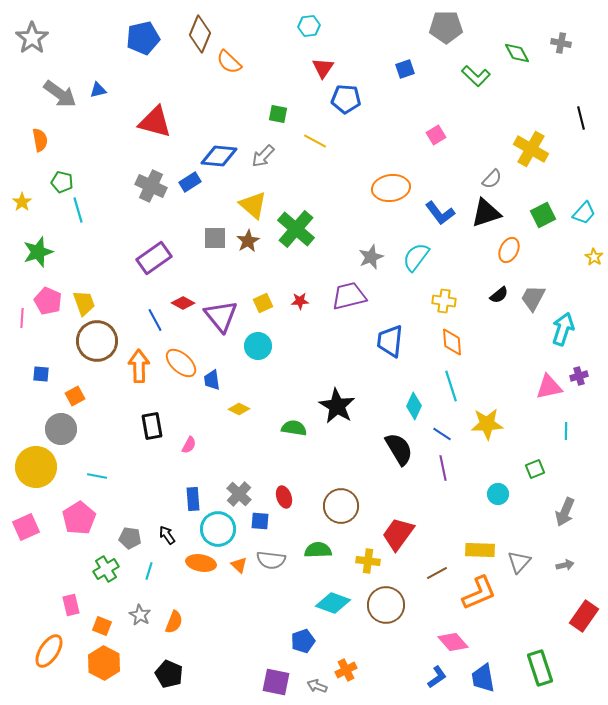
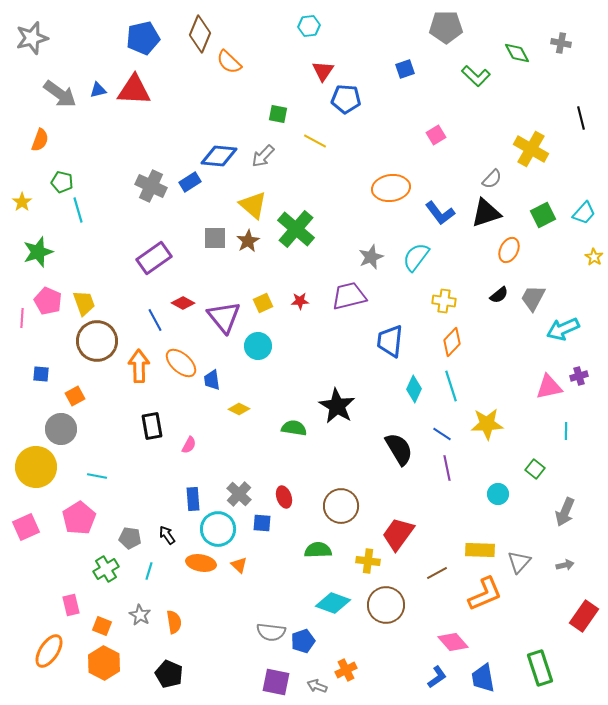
gray star at (32, 38): rotated 20 degrees clockwise
red triangle at (323, 68): moved 3 px down
red triangle at (155, 122): moved 21 px left, 32 px up; rotated 12 degrees counterclockwise
orange semicircle at (40, 140): rotated 30 degrees clockwise
purple triangle at (221, 316): moved 3 px right, 1 px down
cyan arrow at (563, 329): rotated 132 degrees counterclockwise
orange diamond at (452, 342): rotated 48 degrees clockwise
cyan diamond at (414, 406): moved 17 px up
purple line at (443, 468): moved 4 px right
green square at (535, 469): rotated 30 degrees counterclockwise
blue square at (260, 521): moved 2 px right, 2 px down
gray semicircle at (271, 560): moved 72 px down
orange L-shape at (479, 593): moved 6 px right, 1 px down
orange semicircle at (174, 622): rotated 30 degrees counterclockwise
